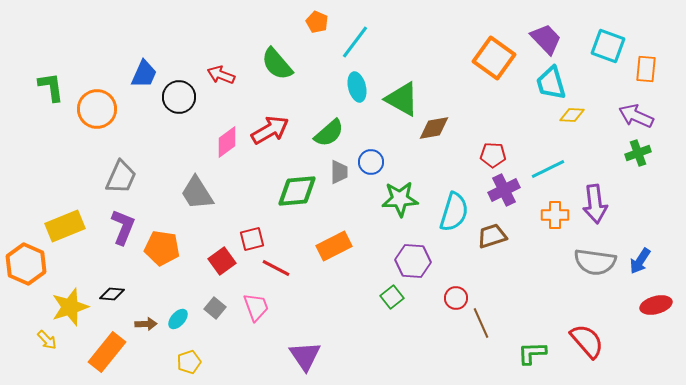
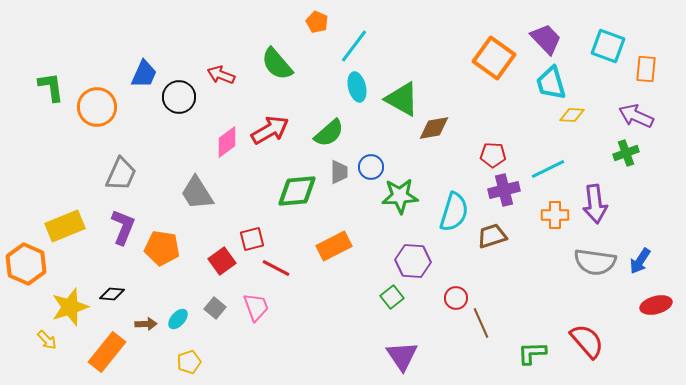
cyan line at (355, 42): moved 1 px left, 4 px down
orange circle at (97, 109): moved 2 px up
green cross at (638, 153): moved 12 px left
blue circle at (371, 162): moved 5 px down
gray trapezoid at (121, 177): moved 3 px up
purple cross at (504, 190): rotated 12 degrees clockwise
green star at (400, 199): moved 3 px up
purple triangle at (305, 356): moved 97 px right
